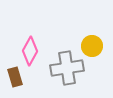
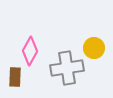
yellow circle: moved 2 px right, 2 px down
brown rectangle: rotated 18 degrees clockwise
